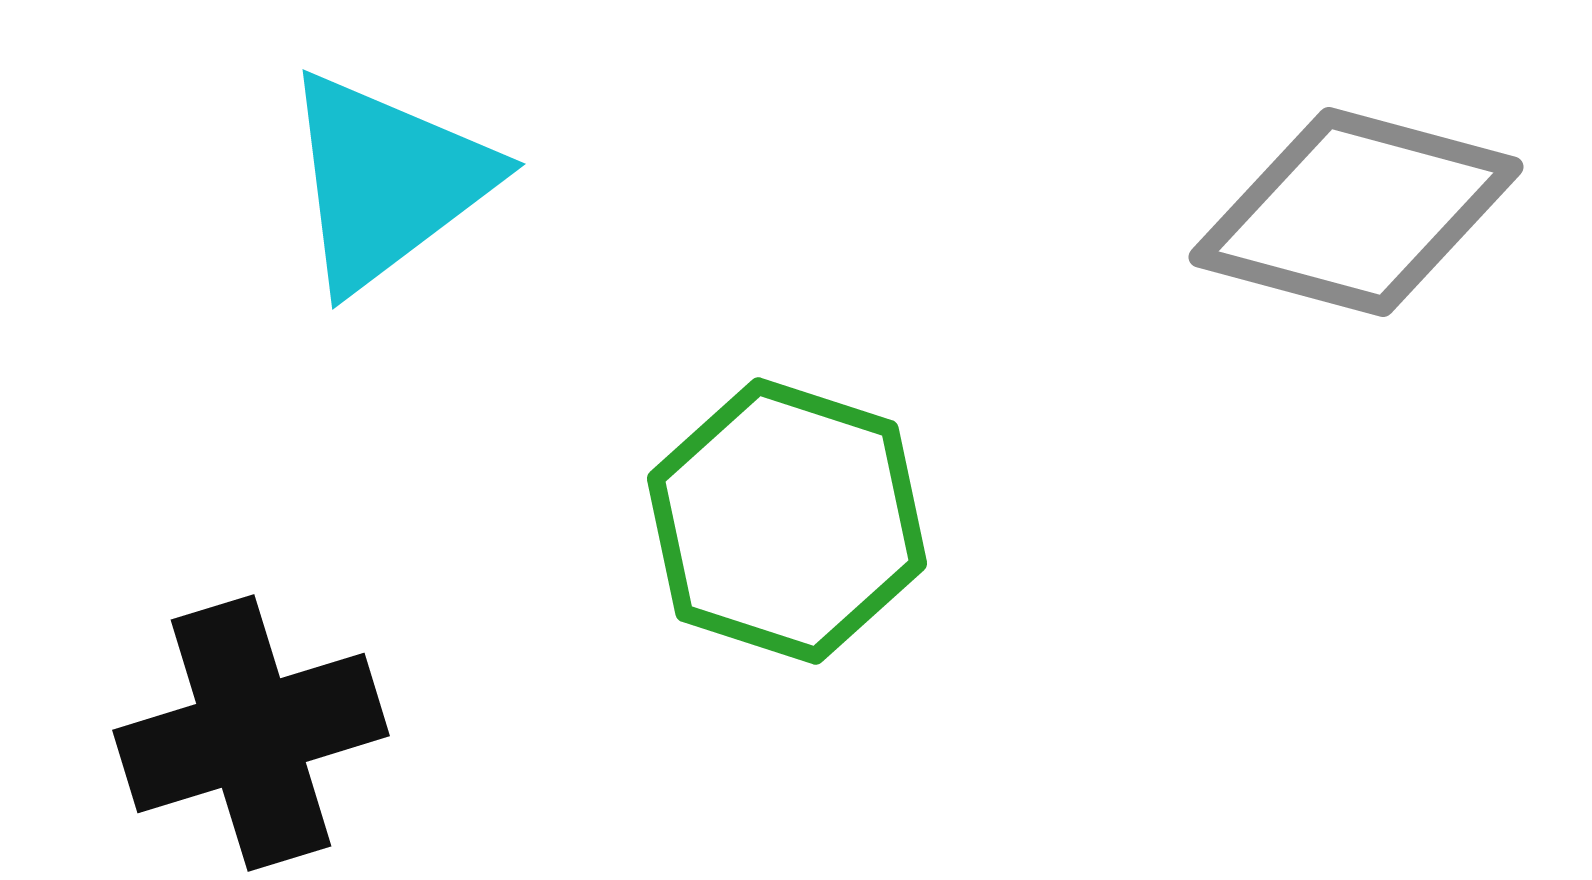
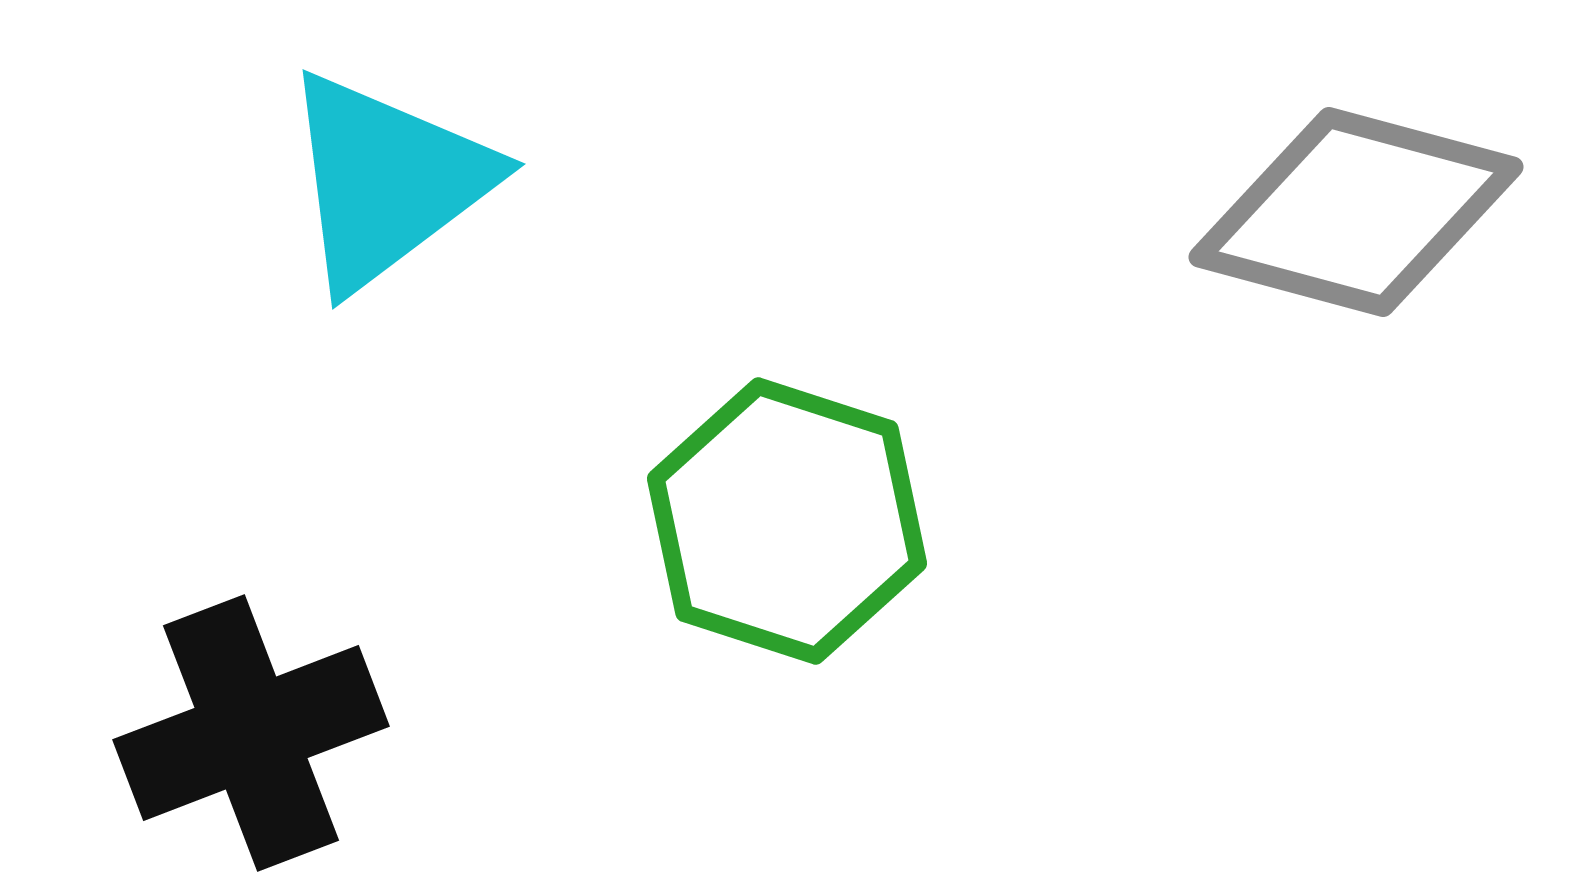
black cross: rotated 4 degrees counterclockwise
